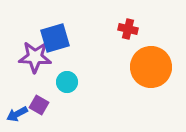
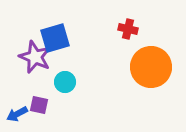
purple star: rotated 20 degrees clockwise
cyan circle: moved 2 px left
purple square: rotated 18 degrees counterclockwise
